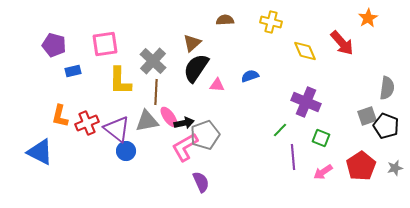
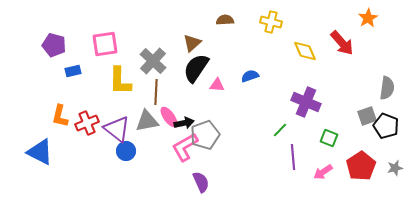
green square: moved 8 px right
